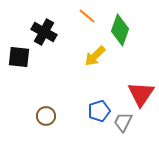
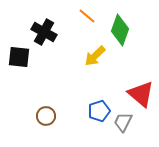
red triangle: rotated 24 degrees counterclockwise
